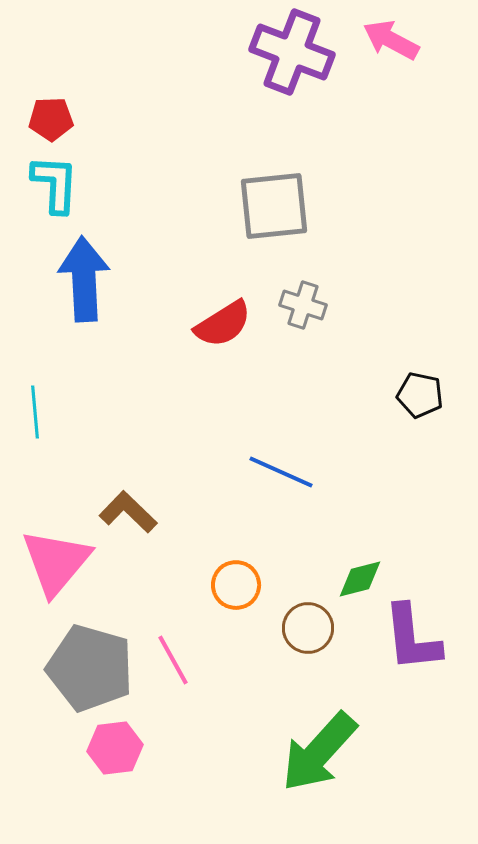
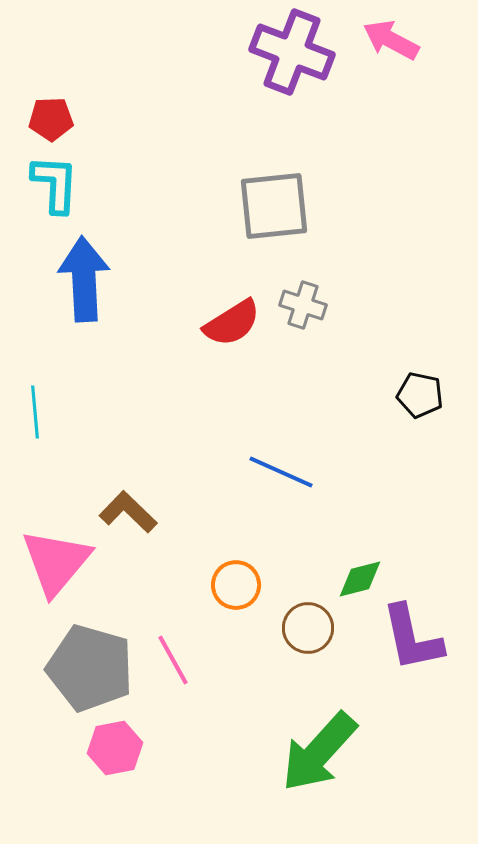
red semicircle: moved 9 px right, 1 px up
purple L-shape: rotated 6 degrees counterclockwise
pink hexagon: rotated 4 degrees counterclockwise
